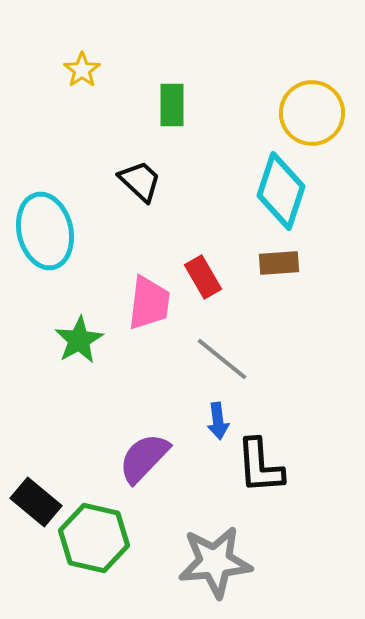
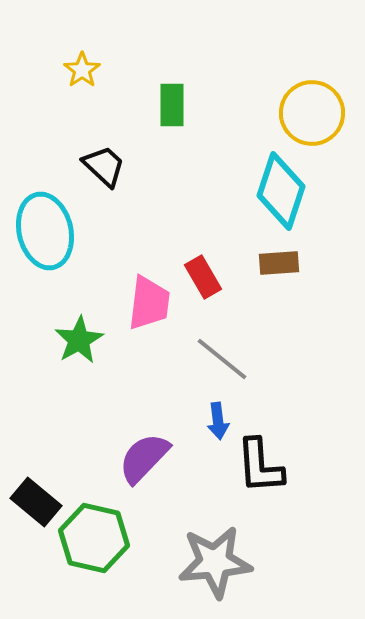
black trapezoid: moved 36 px left, 15 px up
